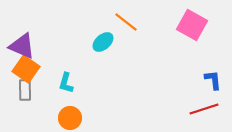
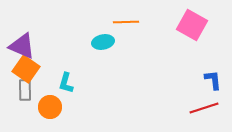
orange line: rotated 40 degrees counterclockwise
cyan ellipse: rotated 30 degrees clockwise
red line: moved 1 px up
orange circle: moved 20 px left, 11 px up
